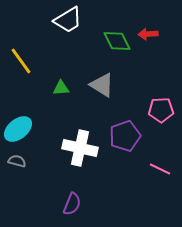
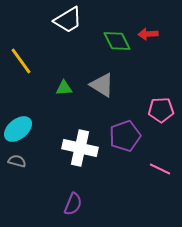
green triangle: moved 3 px right
purple semicircle: moved 1 px right
